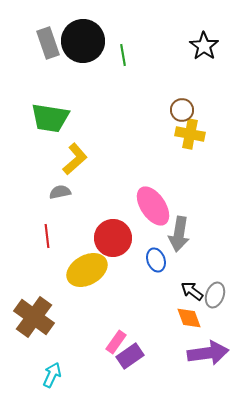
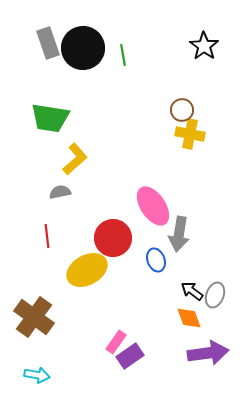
black circle: moved 7 px down
cyan arrow: moved 15 px left; rotated 75 degrees clockwise
